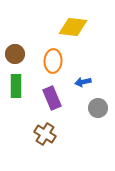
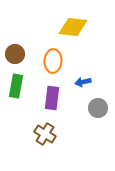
green rectangle: rotated 10 degrees clockwise
purple rectangle: rotated 30 degrees clockwise
